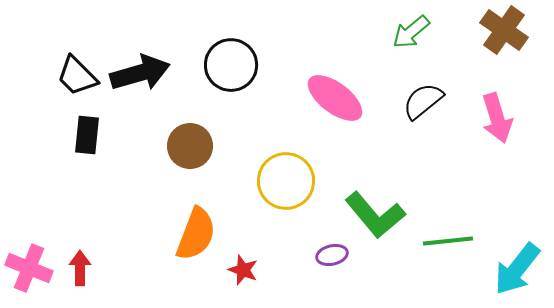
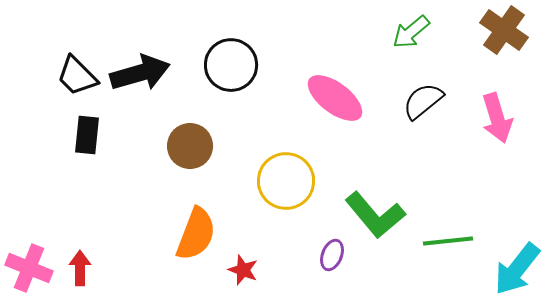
purple ellipse: rotated 56 degrees counterclockwise
